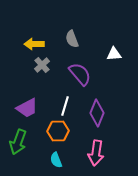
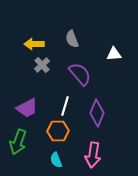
pink arrow: moved 3 px left, 2 px down
